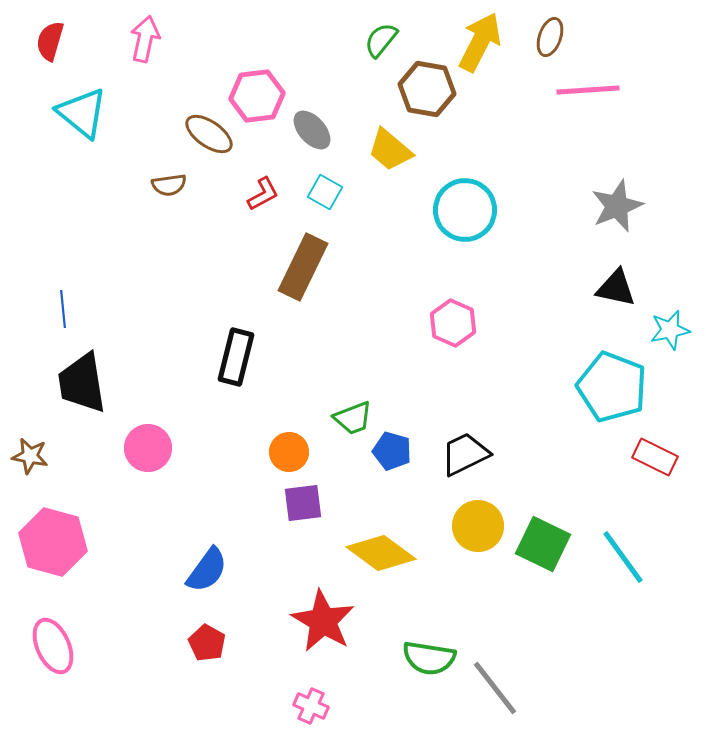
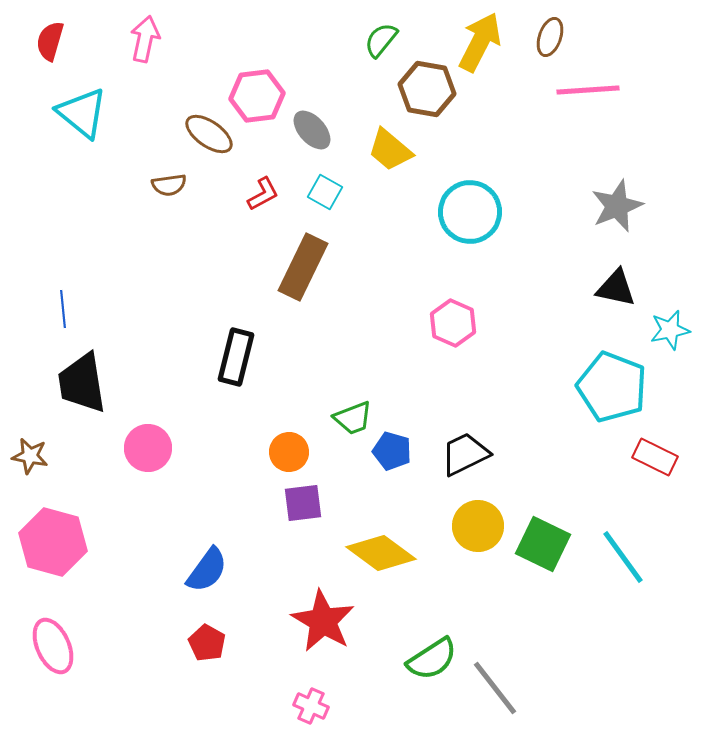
cyan circle at (465, 210): moved 5 px right, 2 px down
green semicircle at (429, 658): moved 3 px right, 1 px down; rotated 42 degrees counterclockwise
